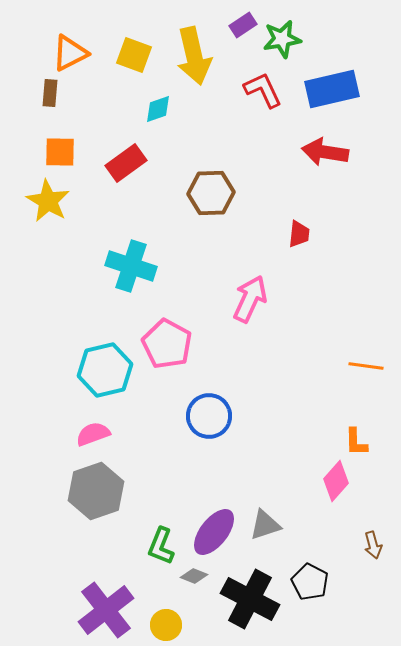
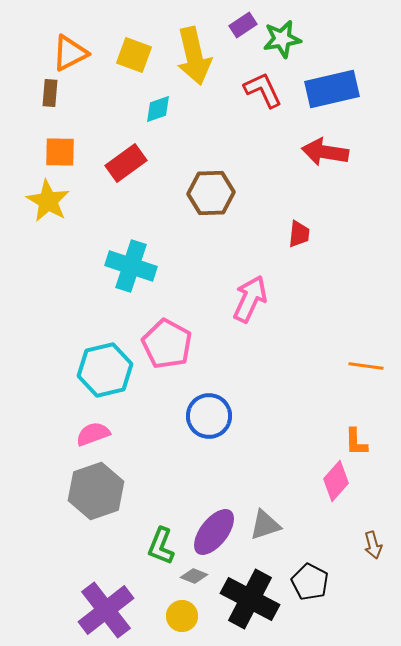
yellow circle: moved 16 px right, 9 px up
